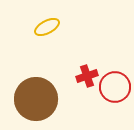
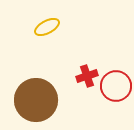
red circle: moved 1 px right, 1 px up
brown circle: moved 1 px down
